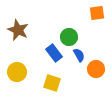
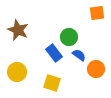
blue semicircle: rotated 24 degrees counterclockwise
